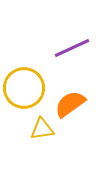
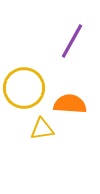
purple line: moved 7 px up; rotated 36 degrees counterclockwise
orange semicircle: rotated 40 degrees clockwise
